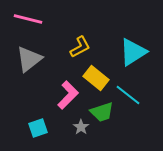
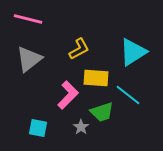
yellow L-shape: moved 1 px left, 2 px down
yellow rectangle: rotated 35 degrees counterclockwise
cyan square: rotated 30 degrees clockwise
